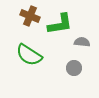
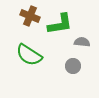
gray circle: moved 1 px left, 2 px up
